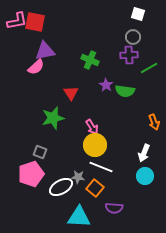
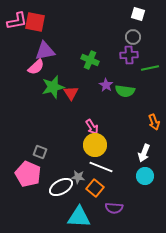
green line: moved 1 px right; rotated 18 degrees clockwise
green star: moved 31 px up
pink pentagon: moved 3 px left; rotated 30 degrees counterclockwise
